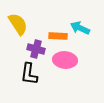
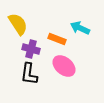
orange rectangle: moved 1 px left, 3 px down; rotated 18 degrees clockwise
purple cross: moved 5 px left
pink ellipse: moved 1 px left, 6 px down; rotated 35 degrees clockwise
